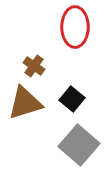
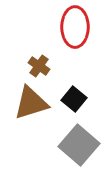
brown cross: moved 5 px right
black square: moved 2 px right
brown triangle: moved 6 px right
